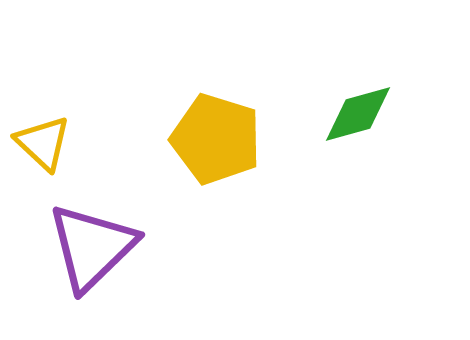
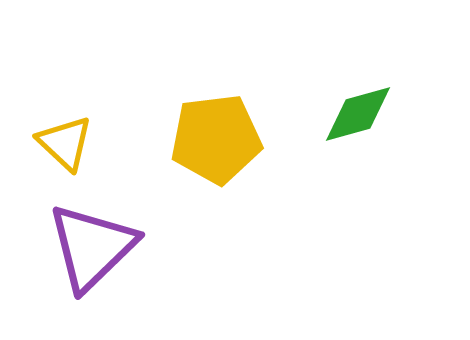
yellow pentagon: rotated 24 degrees counterclockwise
yellow triangle: moved 22 px right
